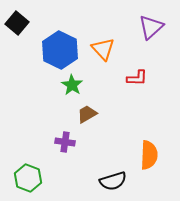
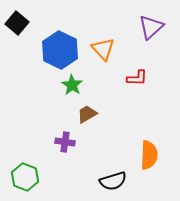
green hexagon: moved 3 px left, 1 px up
